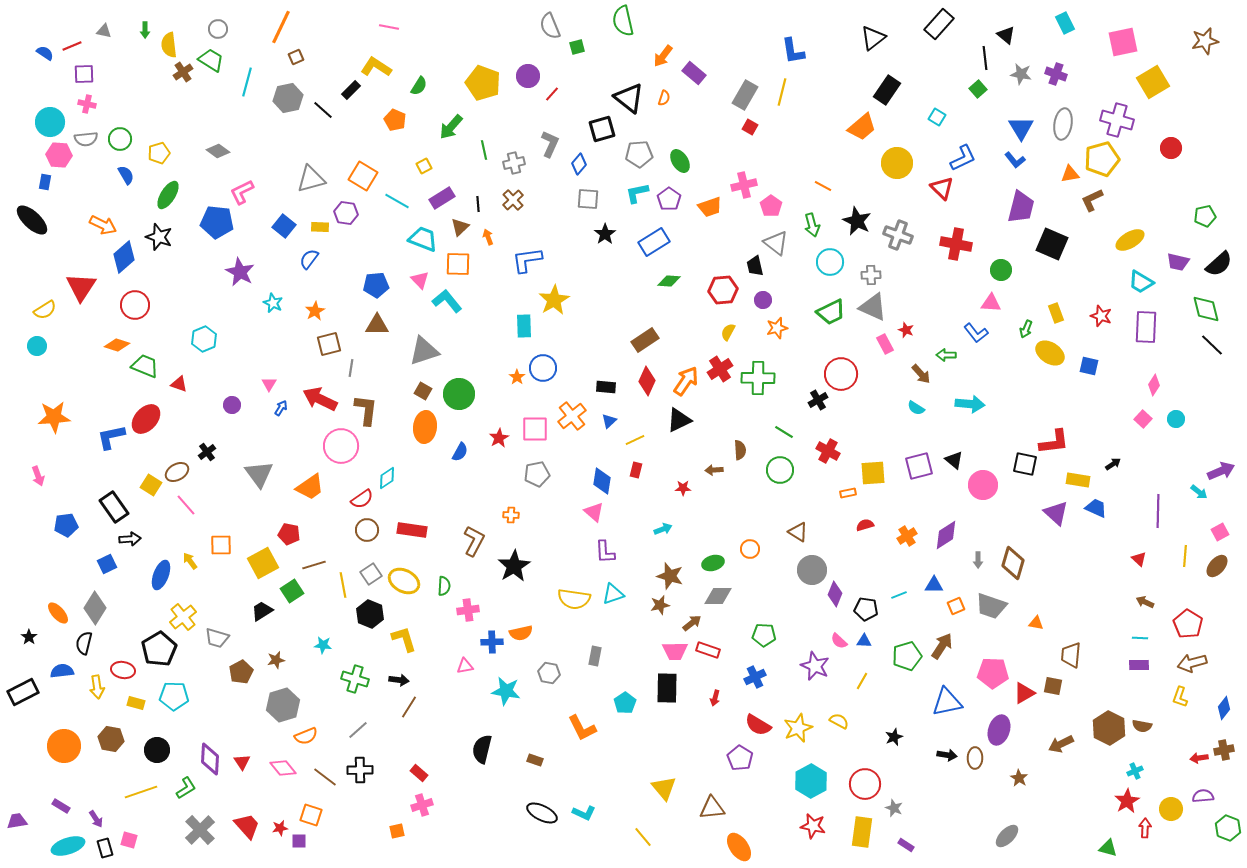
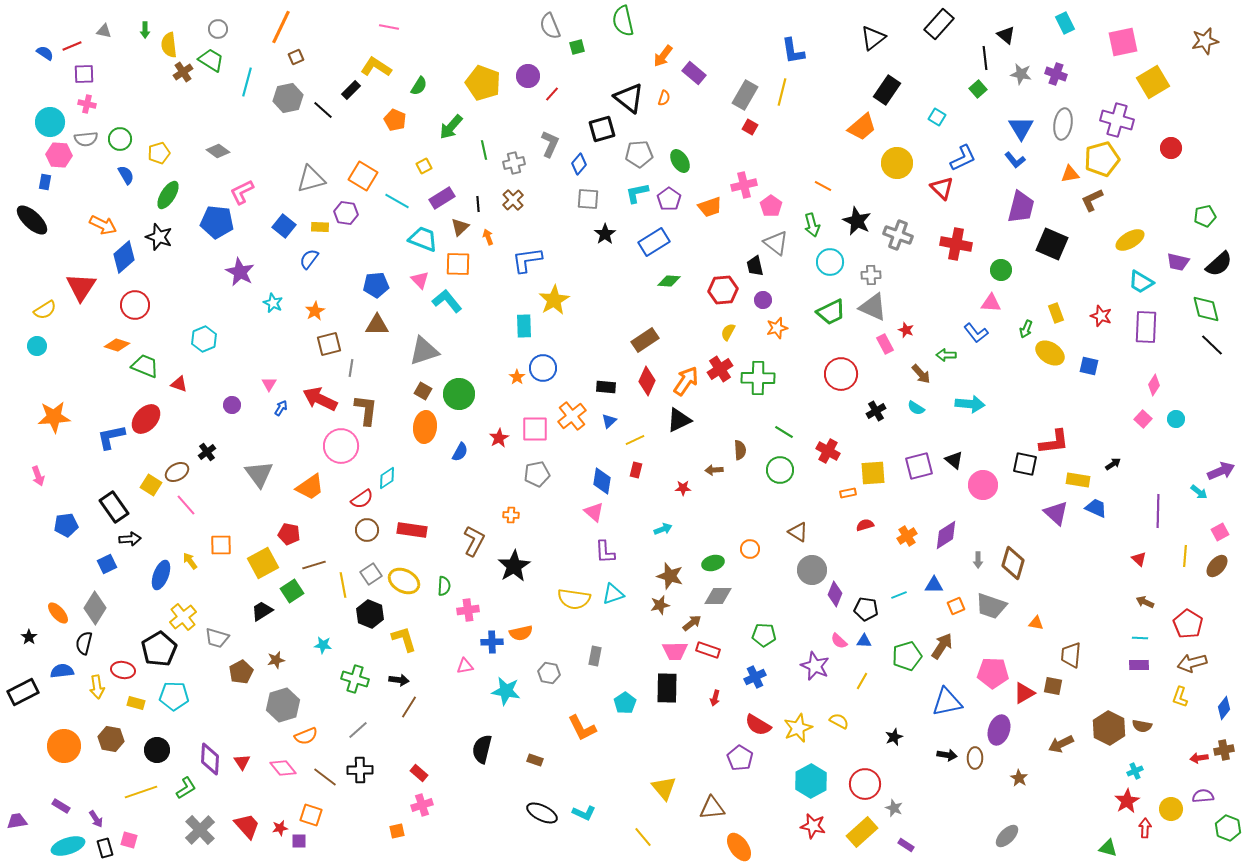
black cross at (818, 400): moved 58 px right, 11 px down
yellow rectangle at (862, 832): rotated 40 degrees clockwise
